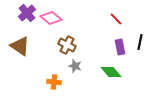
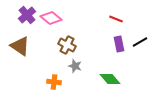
purple cross: moved 2 px down
red line: rotated 24 degrees counterclockwise
black line: rotated 49 degrees clockwise
purple rectangle: moved 1 px left, 3 px up
green diamond: moved 1 px left, 7 px down
